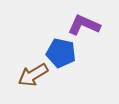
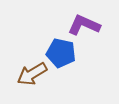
brown arrow: moved 1 px left, 1 px up
